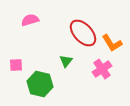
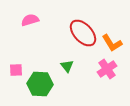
green triangle: moved 1 px right, 5 px down; rotated 16 degrees counterclockwise
pink square: moved 5 px down
pink cross: moved 5 px right
green hexagon: rotated 10 degrees counterclockwise
